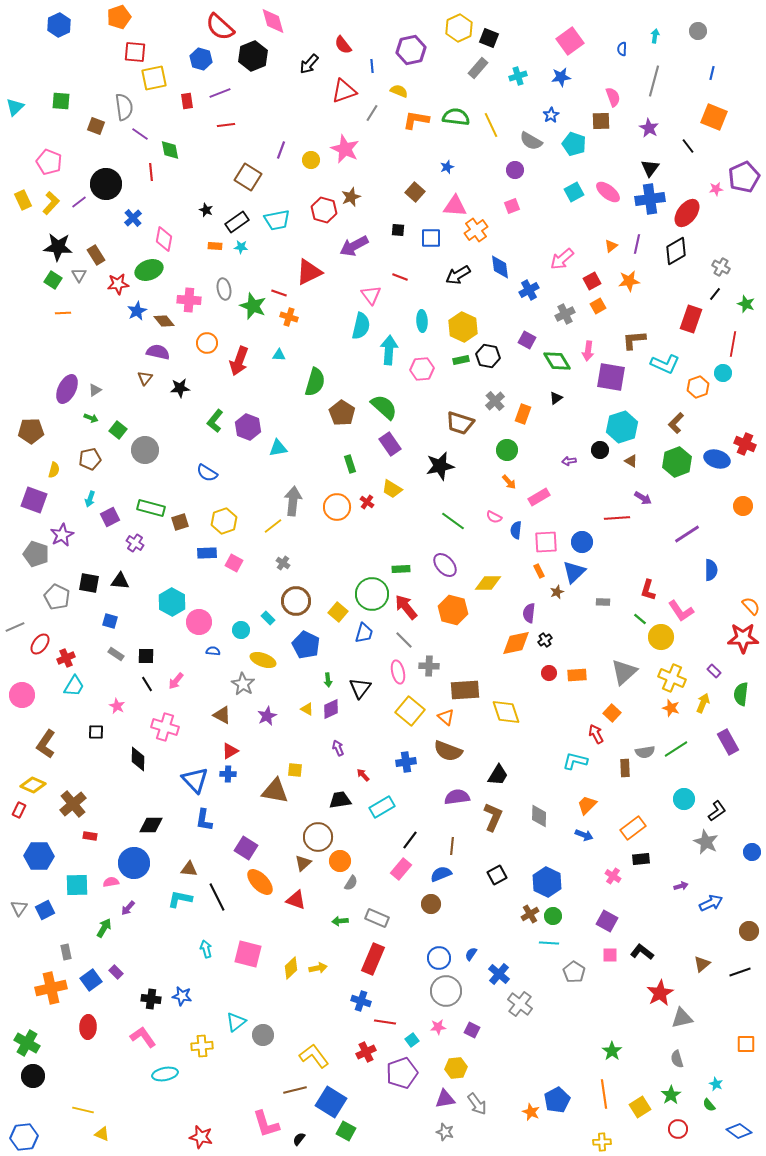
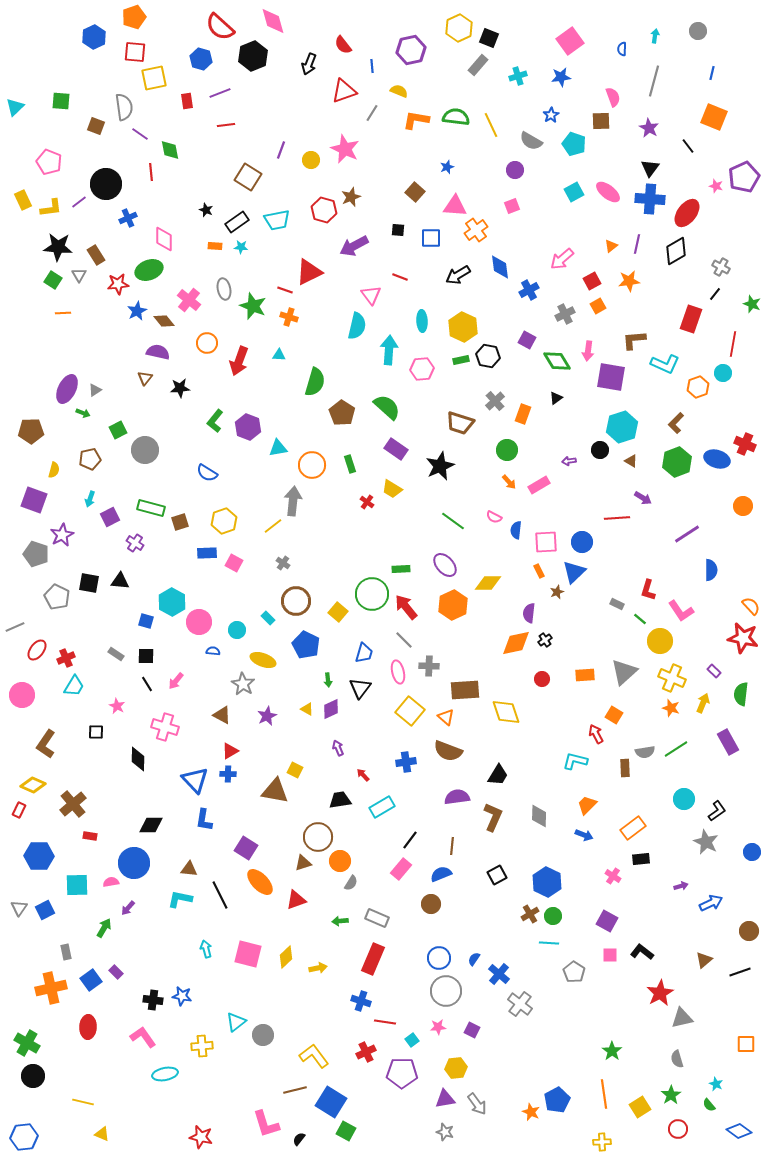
orange pentagon at (119, 17): moved 15 px right
blue hexagon at (59, 25): moved 35 px right, 12 px down
black arrow at (309, 64): rotated 20 degrees counterclockwise
gray rectangle at (478, 68): moved 3 px up
pink star at (716, 189): moved 3 px up; rotated 24 degrees clockwise
blue cross at (650, 199): rotated 12 degrees clockwise
yellow L-shape at (51, 203): moved 5 px down; rotated 40 degrees clockwise
blue cross at (133, 218): moved 5 px left; rotated 18 degrees clockwise
pink diamond at (164, 239): rotated 10 degrees counterclockwise
red line at (279, 293): moved 6 px right, 3 px up
pink cross at (189, 300): rotated 35 degrees clockwise
green star at (746, 304): moved 6 px right
cyan semicircle at (361, 326): moved 4 px left
green semicircle at (384, 407): moved 3 px right
green arrow at (91, 418): moved 8 px left, 5 px up
green square at (118, 430): rotated 24 degrees clockwise
purple rectangle at (390, 444): moved 6 px right, 5 px down; rotated 20 degrees counterclockwise
black star at (440, 466): rotated 12 degrees counterclockwise
pink rectangle at (539, 497): moved 12 px up
orange circle at (337, 507): moved 25 px left, 42 px up
gray rectangle at (603, 602): moved 14 px right, 2 px down; rotated 24 degrees clockwise
orange hexagon at (453, 610): moved 5 px up; rotated 20 degrees clockwise
blue square at (110, 621): moved 36 px right
cyan circle at (241, 630): moved 4 px left
blue trapezoid at (364, 633): moved 20 px down
yellow circle at (661, 637): moved 1 px left, 4 px down
red star at (743, 638): rotated 12 degrees clockwise
red ellipse at (40, 644): moved 3 px left, 6 px down
red circle at (549, 673): moved 7 px left, 6 px down
orange rectangle at (577, 675): moved 8 px right
orange square at (612, 713): moved 2 px right, 2 px down; rotated 12 degrees counterclockwise
yellow square at (295, 770): rotated 21 degrees clockwise
brown triangle at (303, 863): rotated 24 degrees clockwise
black line at (217, 897): moved 3 px right, 2 px up
red triangle at (296, 900): rotated 40 degrees counterclockwise
blue semicircle at (471, 954): moved 3 px right, 5 px down
brown triangle at (702, 964): moved 2 px right, 4 px up
yellow diamond at (291, 968): moved 5 px left, 11 px up
black cross at (151, 999): moved 2 px right, 1 px down
purple pentagon at (402, 1073): rotated 20 degrees clockwise
yellow line at (83, 1110): moved 8 px up
